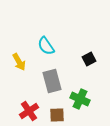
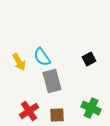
cyan semicircle: moved 4 px left, 11 px down
green cross: moved 11 px right, 9 px down
